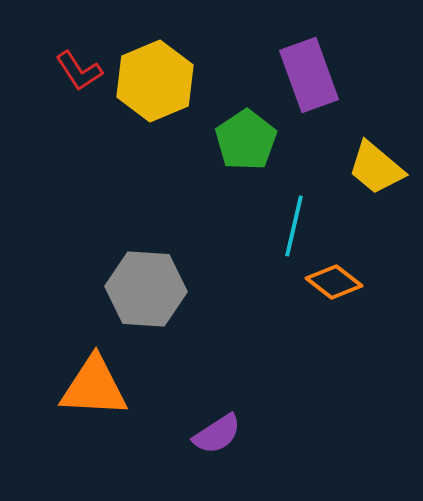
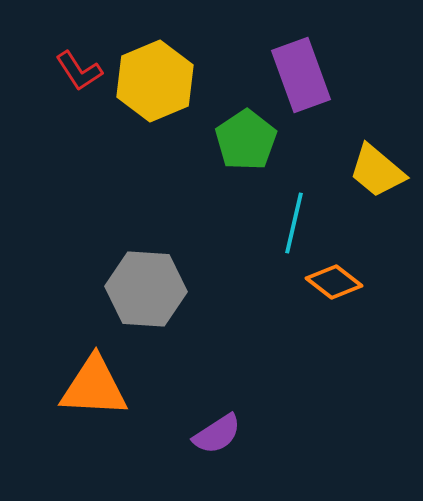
purple rectangle: moved 8 px left
yellow trapezoid: moved 1 px right, 3 px down
cyan line: moved 3 px up
